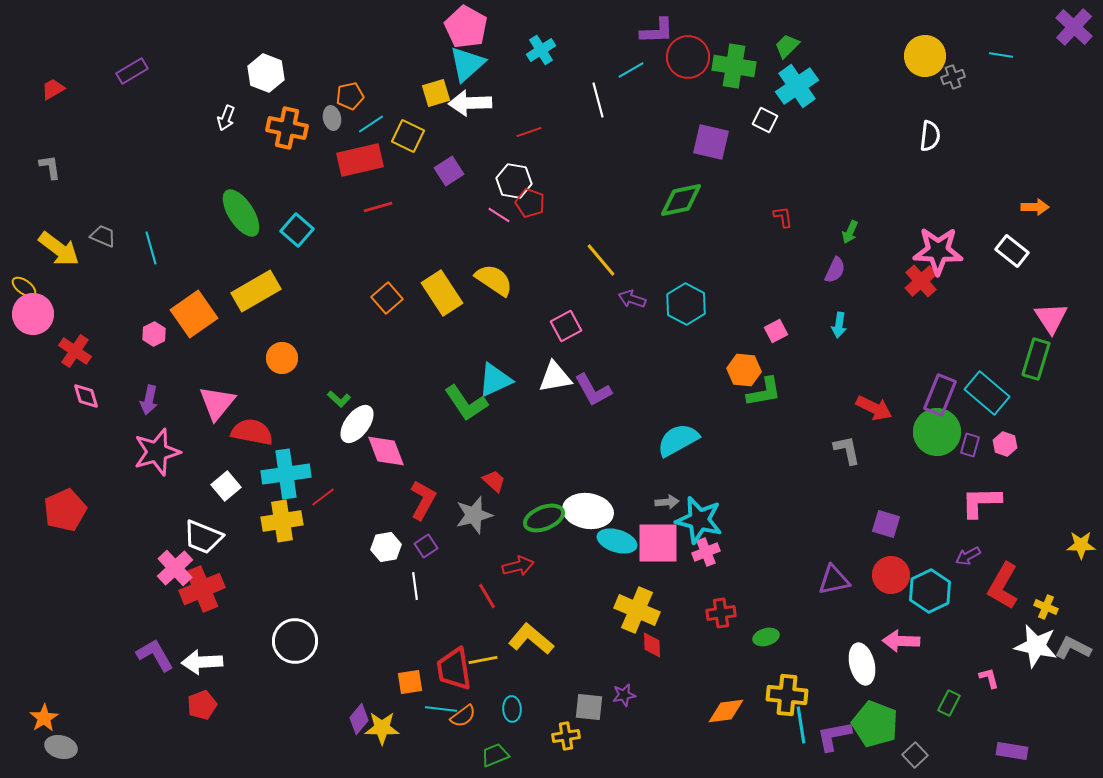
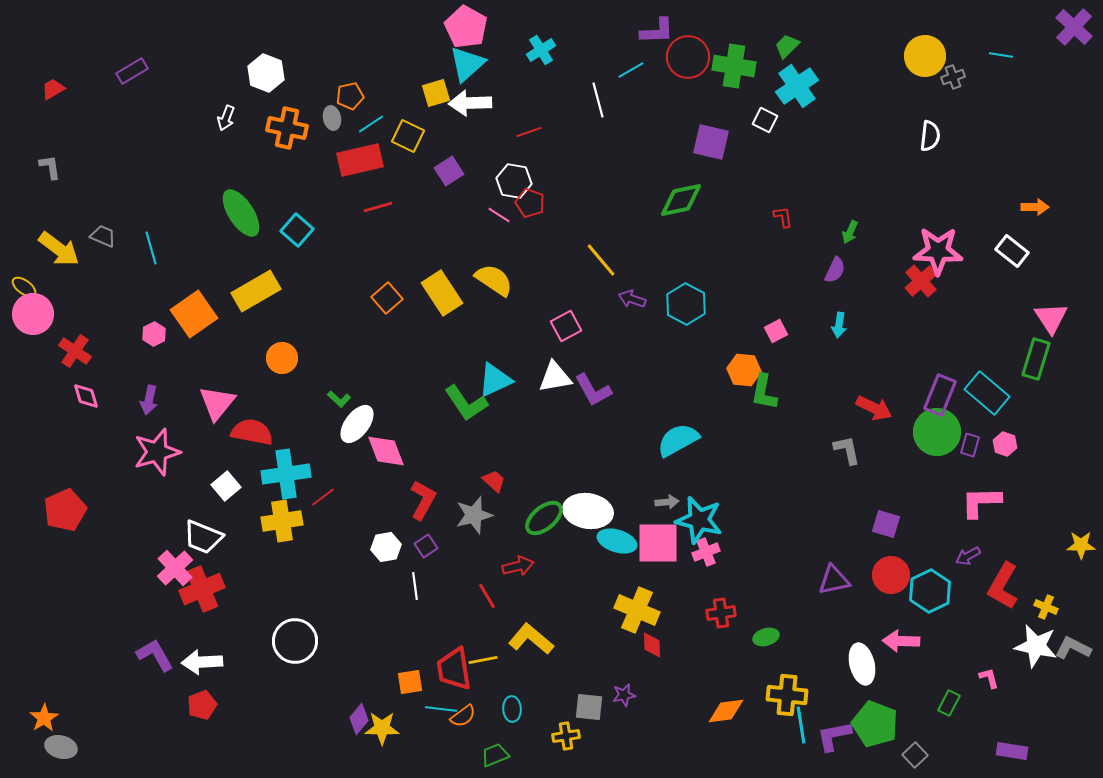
green L-shape at (764, 392): rotated 111 degrees clockwise
green ellipse at (544, 518): rotated 18 degrees counterclockwise
